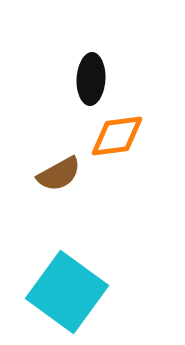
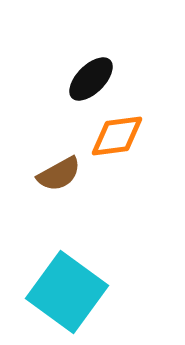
black ellipse: rotated 42 degrees clockwise
